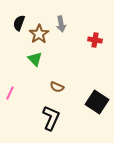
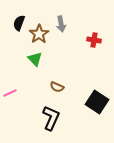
red cross: moved 1 px left
pink line: rotated 40 degrees clockwise
